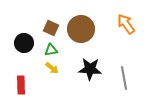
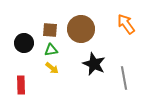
brown square: moved 1 px left, 2 px down; rotated 21 degrees counterclockwise
black star: moved 4 px right, 5 px up; rotated 20 degrees clockwise
